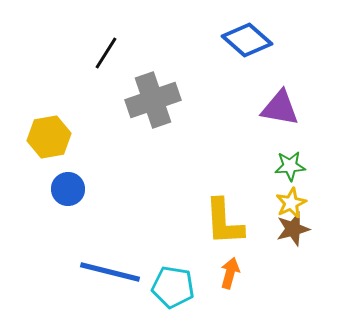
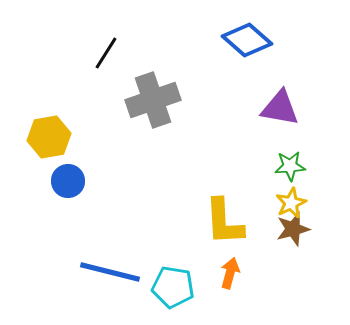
blue circle: moved 8 px up
